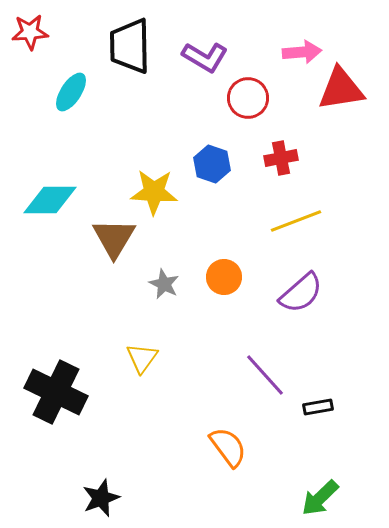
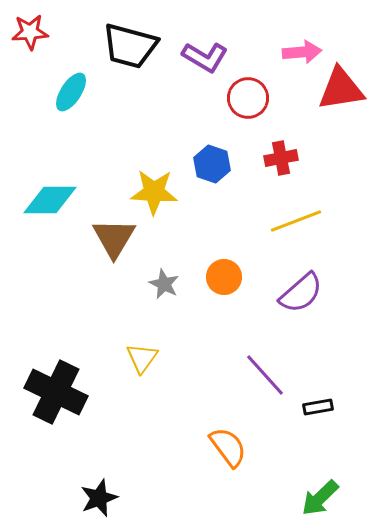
black trapezoid: rotated 74 degrees counterclockwise
black star: moved 2 px left
